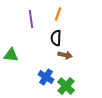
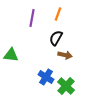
purple line: moved 1 px right, 1 px up; rotated 18 degrees clockwise
black semicircle: rotated 28 degrees clockwise
